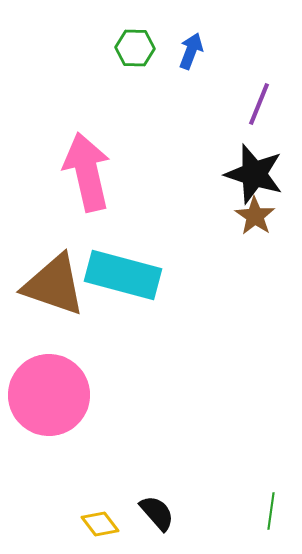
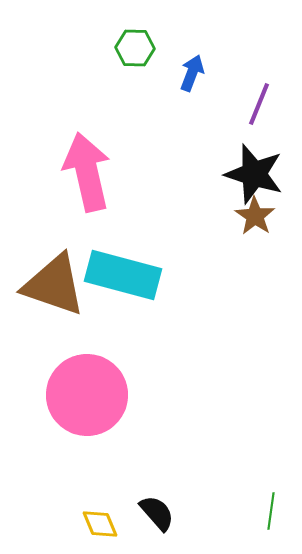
blue arrow: moved 1 px right, 22 px down
pink circle: moved 38 px right
yellow diamond: rotated 15 degrees clockwise
